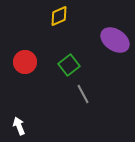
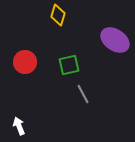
yellow diamond: moved 1 px left, 1 px up; rotated 50 degrees counterclockwise
green square: rotated 25 degrees clockwise
